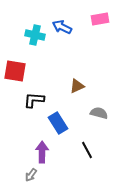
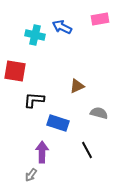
blue rectangle: rotated 40 degrees counterclockwise
